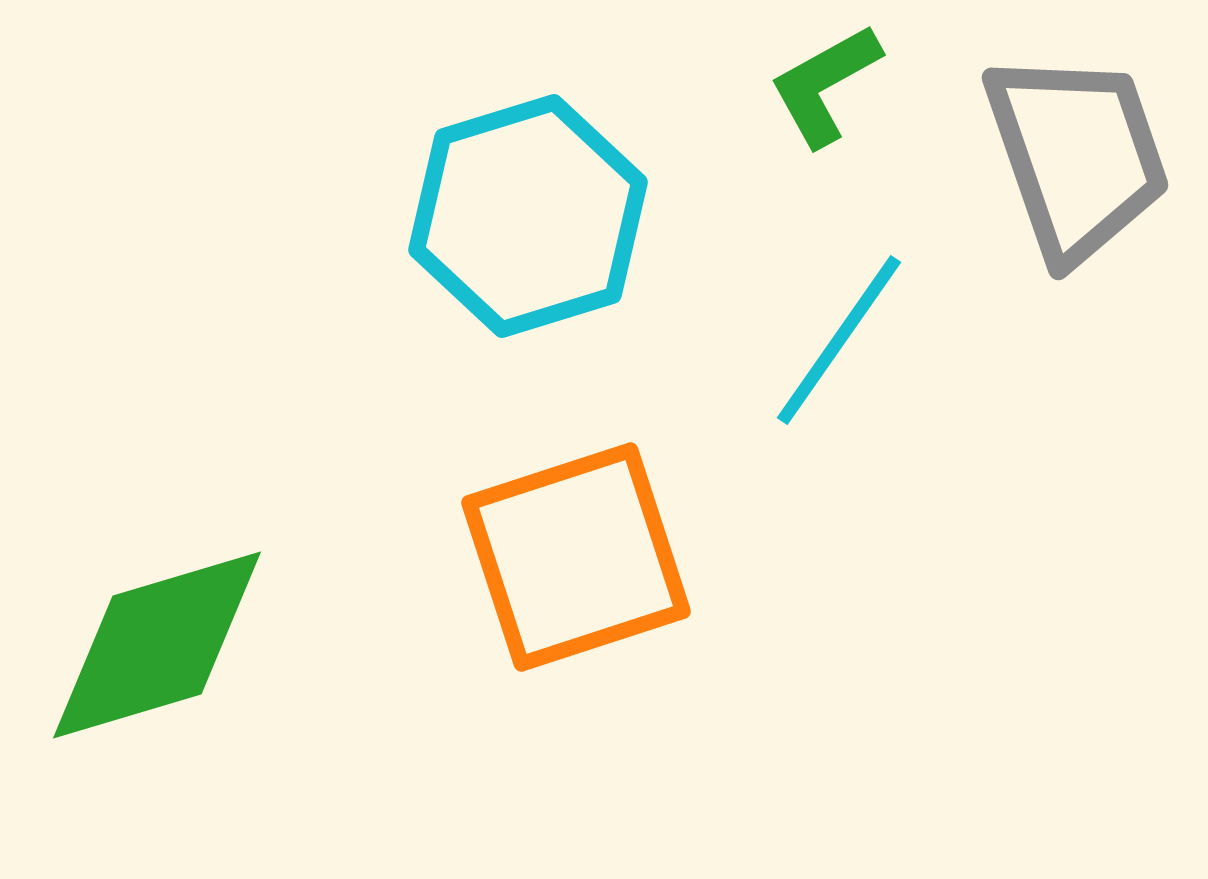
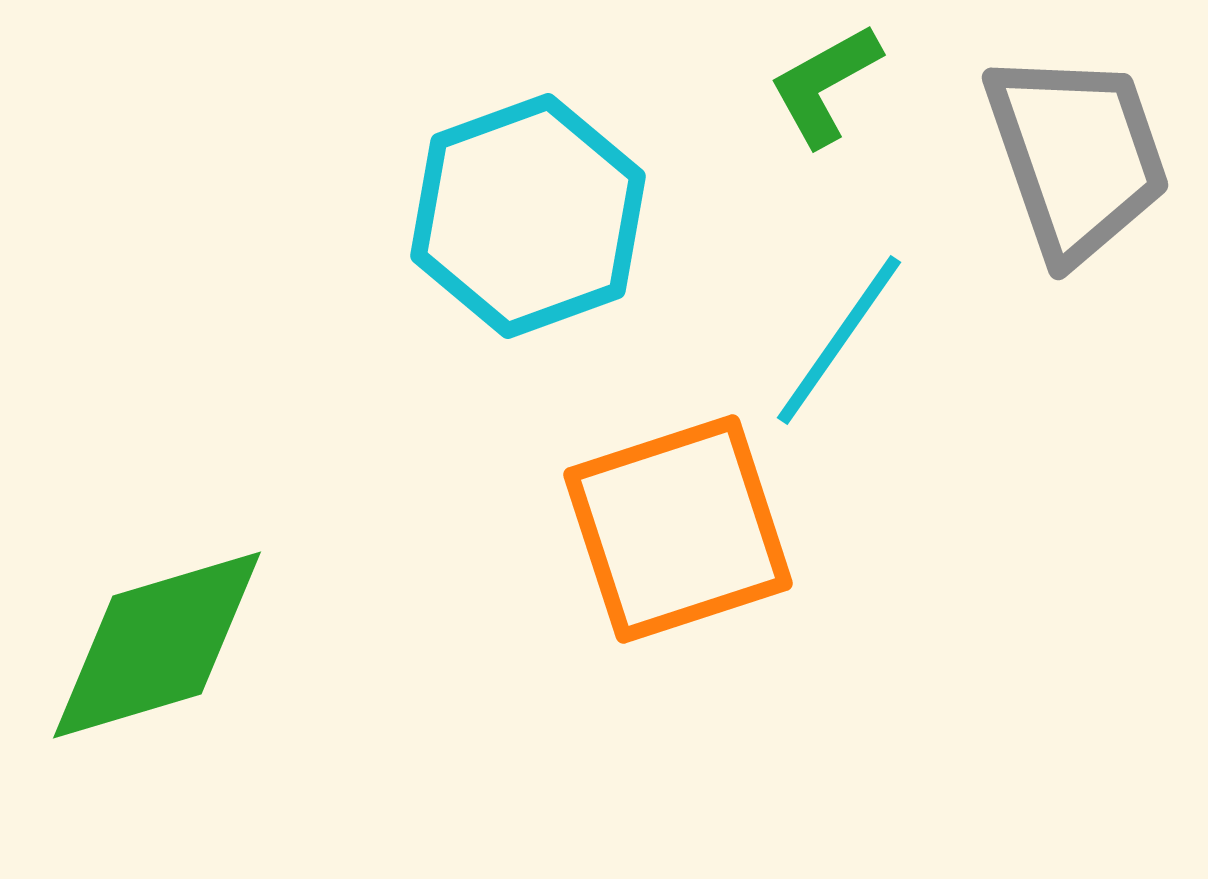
cyan hexagon: rotated 3 degrees counterclockwise
orange square: moved 102 px right, 28 px up
